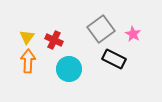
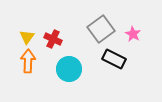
red cross: moved 1 px left, 1 px up
